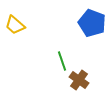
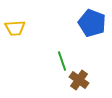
yellow trapezoid: moved 3 px down; rotated 45 degrees counterclockwise
